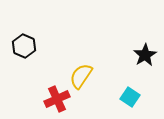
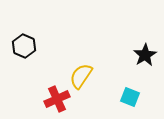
cyan square: rotated 12 degrees counterclockwise
